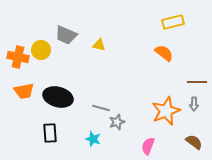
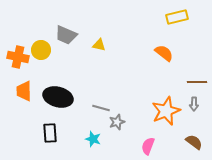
yellow rectangle: moved 4 px right, 5 px up
orange trapezoid: rotated 100 degrees clockwise
